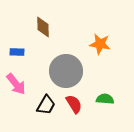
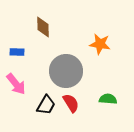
green semicircle: moved 3 px right
red semicircle: moved 3 px left, 1 px up
